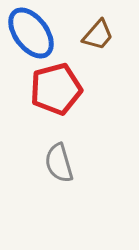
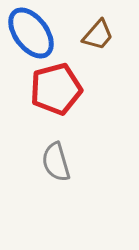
gray semicircle: moved 3 px left, 1 px up
